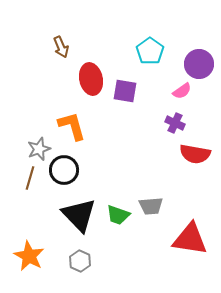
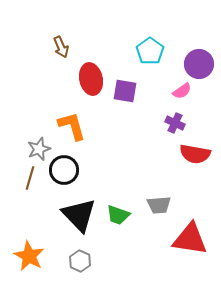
gray trapezoid: moved 8 px right, 1 px up
